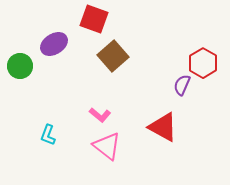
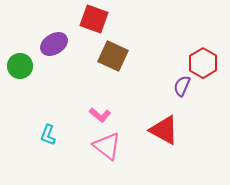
brown square: rotated 24 degrees counterclockwise
purple semicircle: moved 1 px down
red triangle: moved 1 px right, 3 px down
